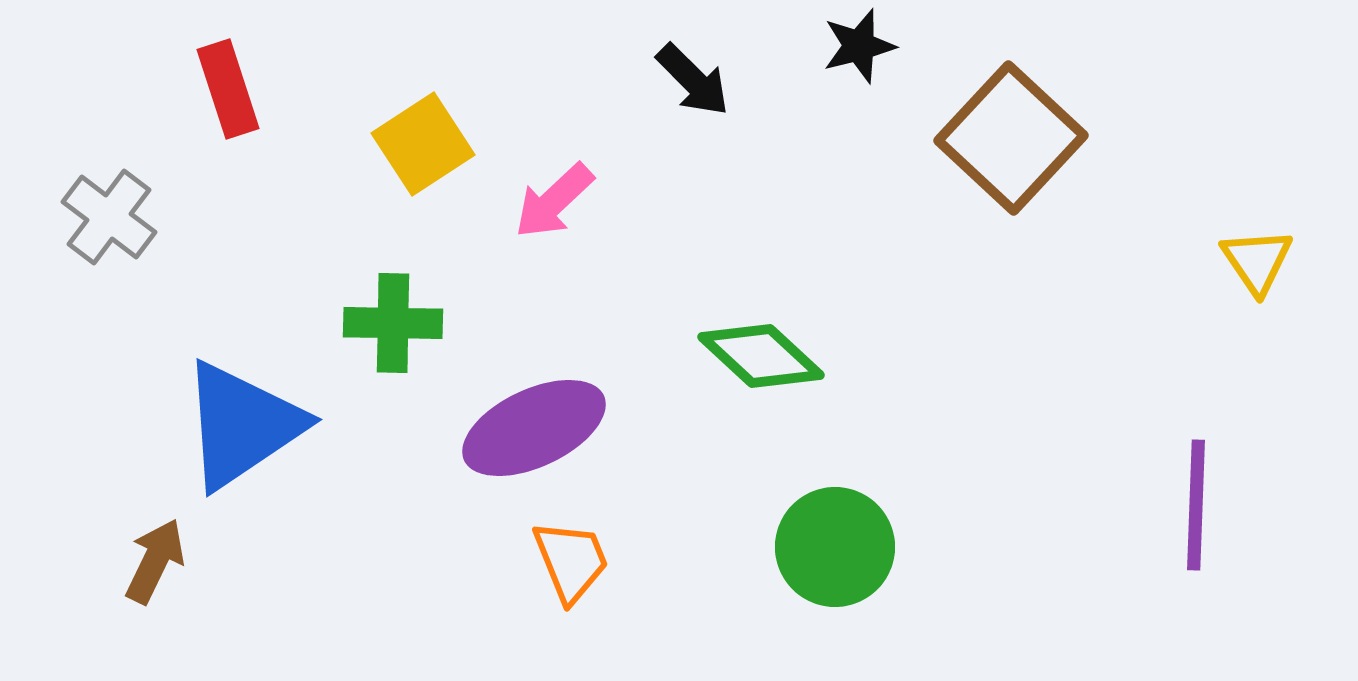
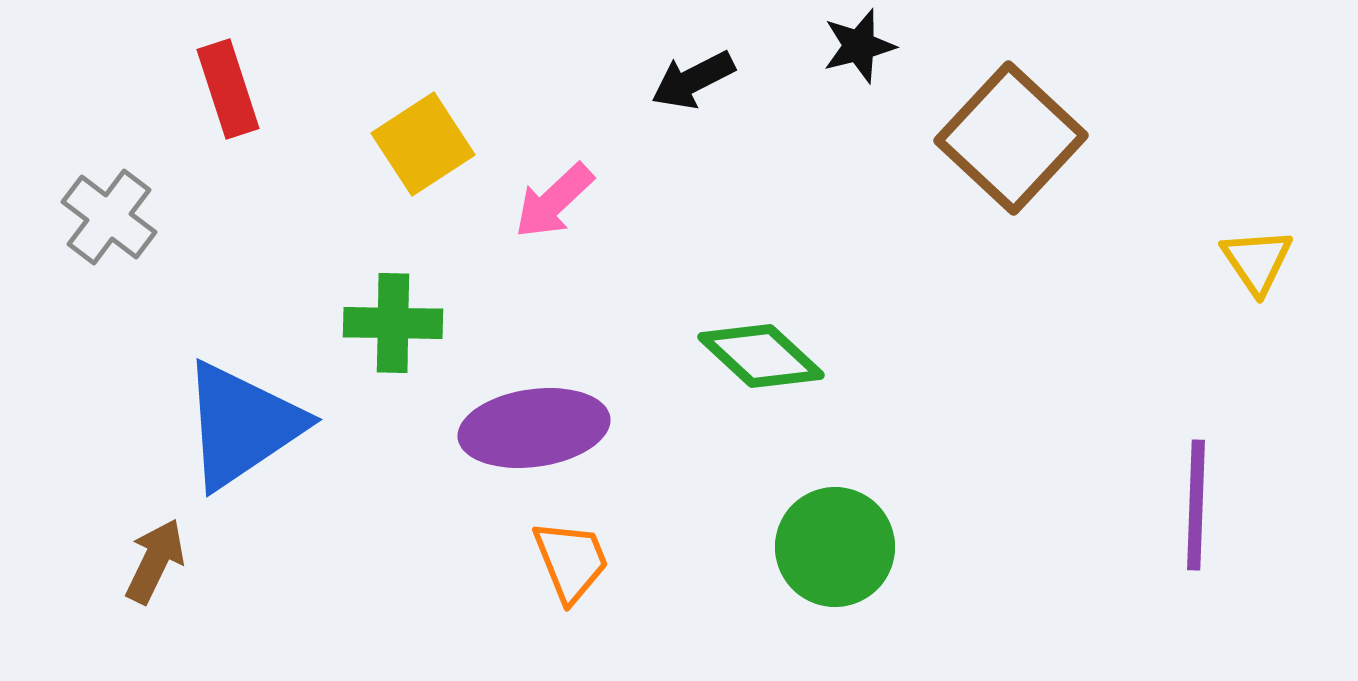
black arrow: rotated 108 degrees clockwise
purple ellipse: rotated 17 degrees clockwise
